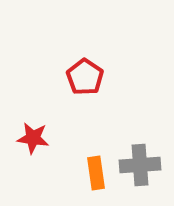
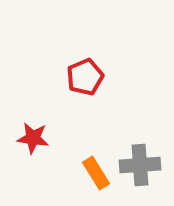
red pentagon: rotated 15 degrees clockwise
orange rectangle: rotated 24 degrees counterclockwise
